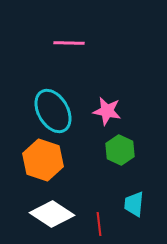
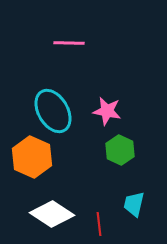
orange hexagon: moved 11 px left, 3 px up; rotated 6 degrees clockwise
cyan trapezoid: rotated 8 degrees clockwise
